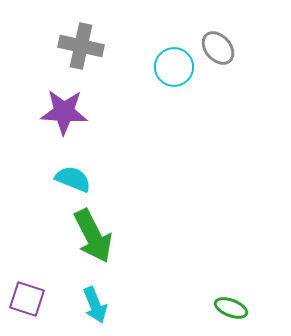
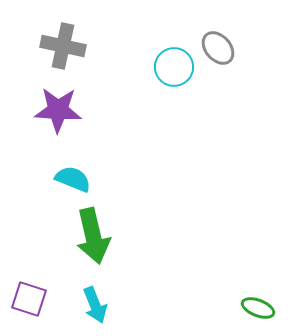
gray cross: moved 18 px left
purple star: moved 6 px left, 2 px up
green arrow: rotated 14 degrees clockwise
purple square: moved 2 px right
green ellipse: moved 27 px right
